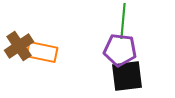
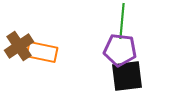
green line: moved 1 px left
